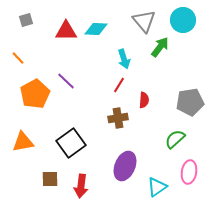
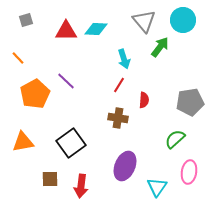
brown cross: rotated 18 degrees clockwise
cyan triangle: rotated 20 degrees counterclockwise
